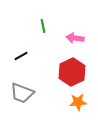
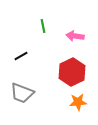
pink arrow: moved 2 px up
